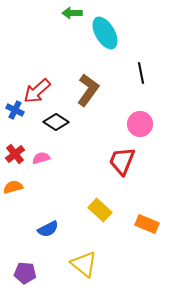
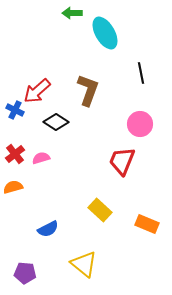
brown L-shape: rotated 16 degrees counterclockwise
